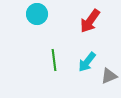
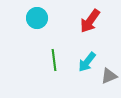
cyan circle: moved 4 px down
